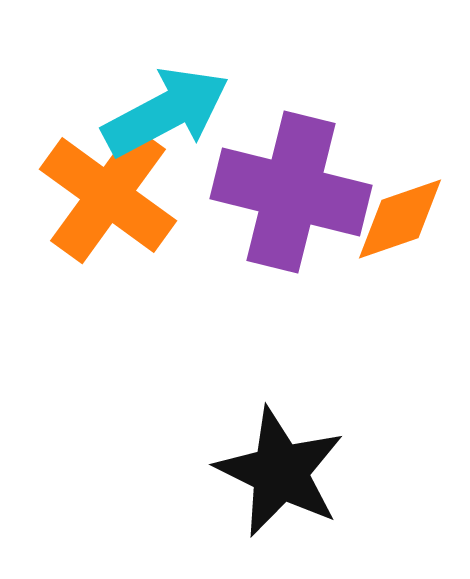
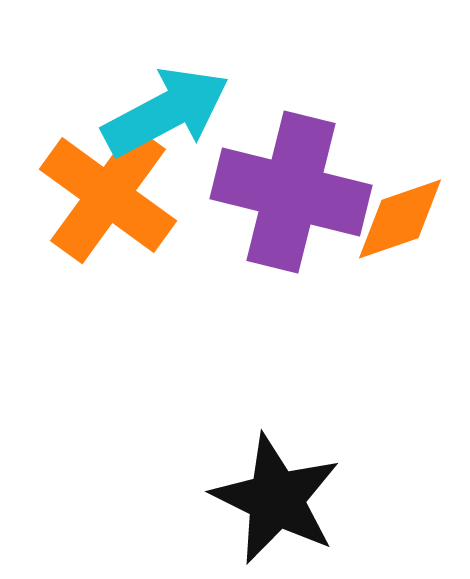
black star: moved 4 px left, 27 px down
